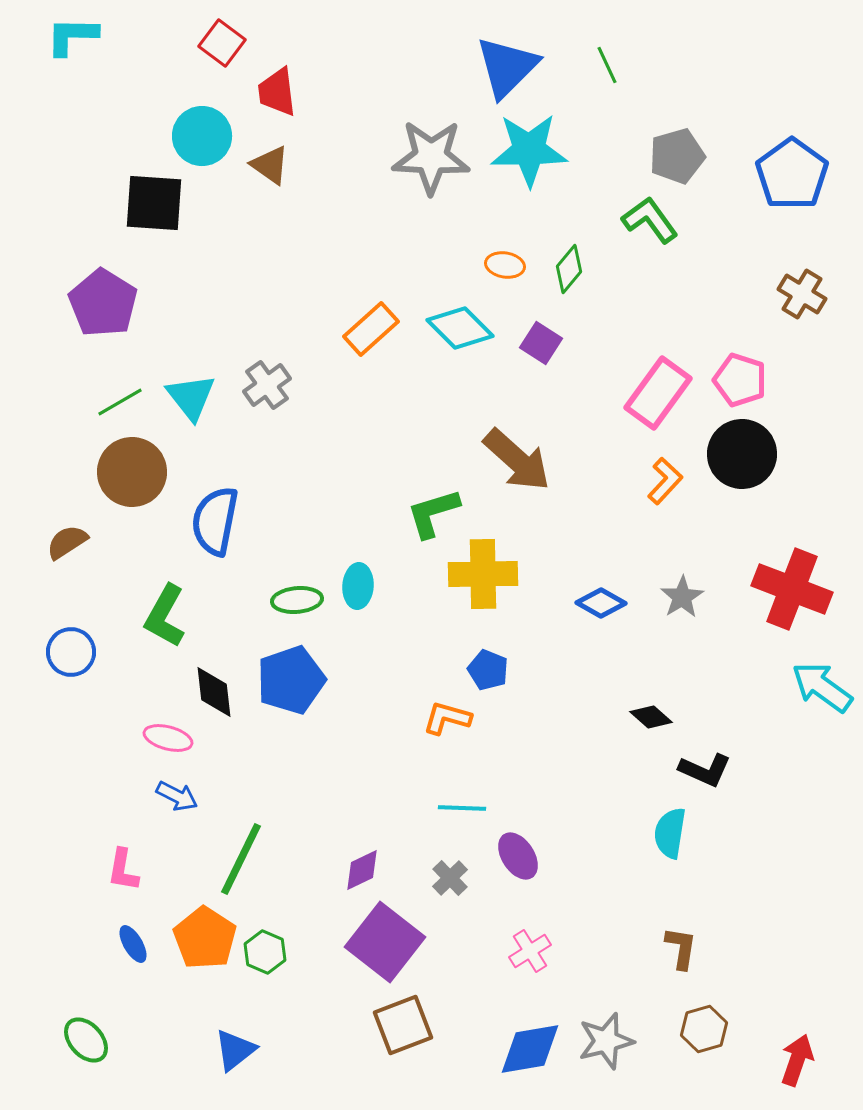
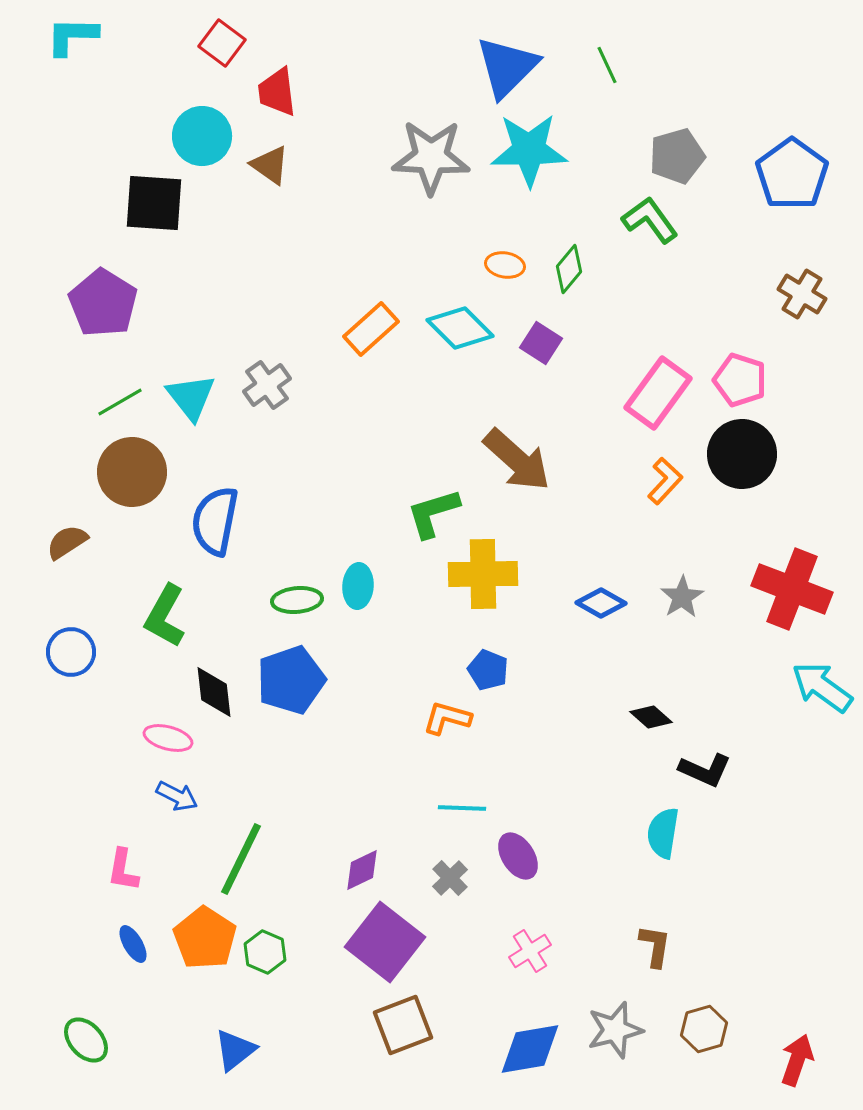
cyan semicircle at (670, 833): moved 7 px left
brown L-shape at (681, 948): moved 26 px left, 2 px up
gray star at (606, 1041): moved 9 px right, 11 px up
